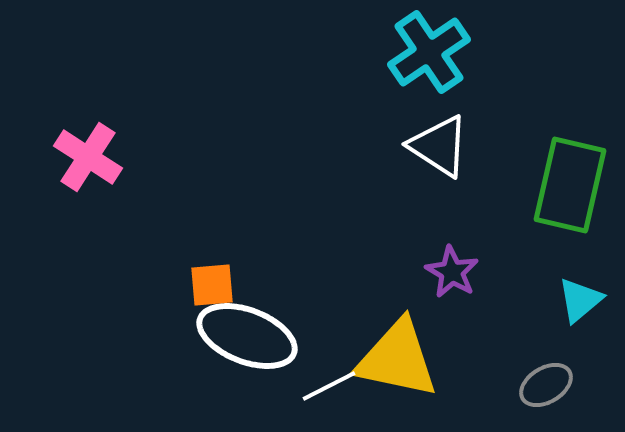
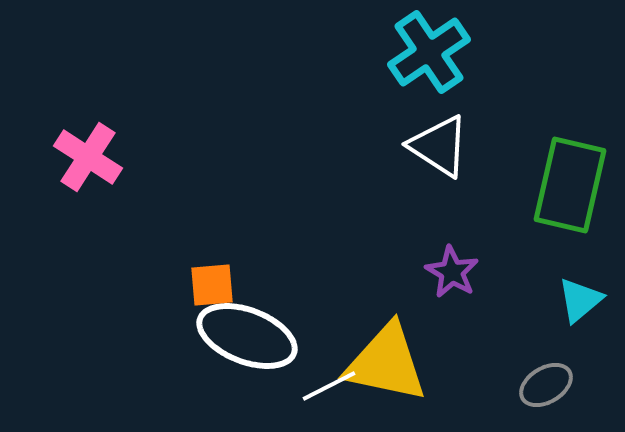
yellow triangle: moved 11 px left, 4 px down
